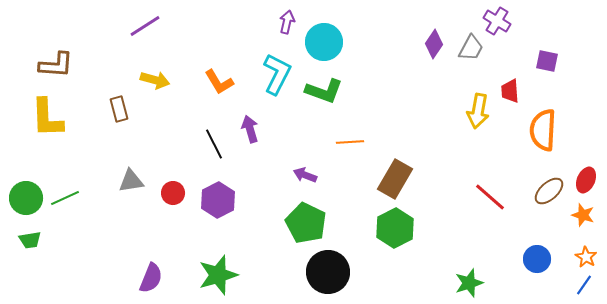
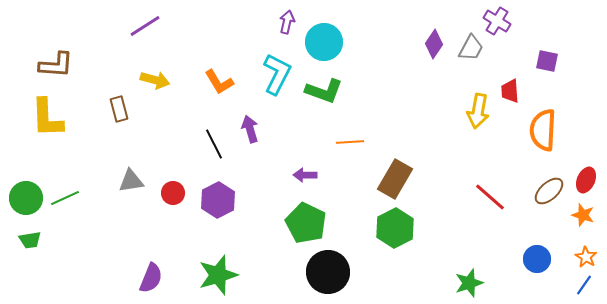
purple arrow at (305, 175): rotated 20 degrees counterclockwise
